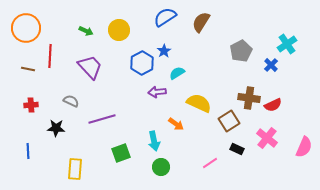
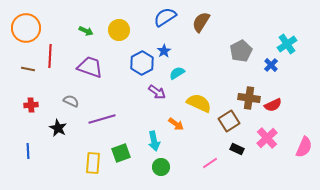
purple trapezoid: rotated 28 degrees counterclockwise
purple arrow: rotated 138 degrees counterclockwise
black star: moved 2 px right; rotated 24 degrees clockwise
pink cross: rotated 10 degrees clockwise
yellow rectangle: moved 18 px right, 6 px up
